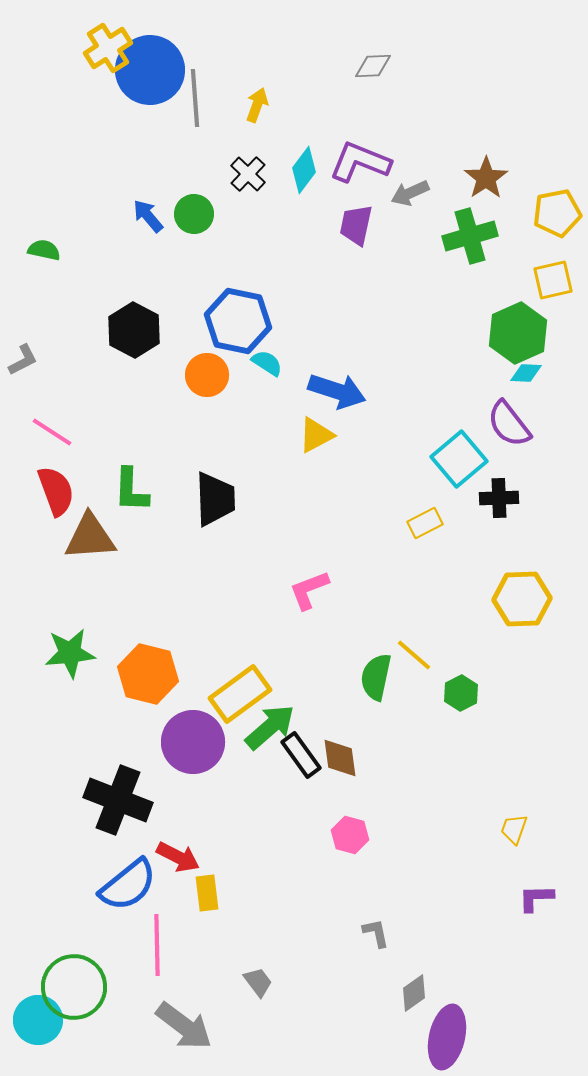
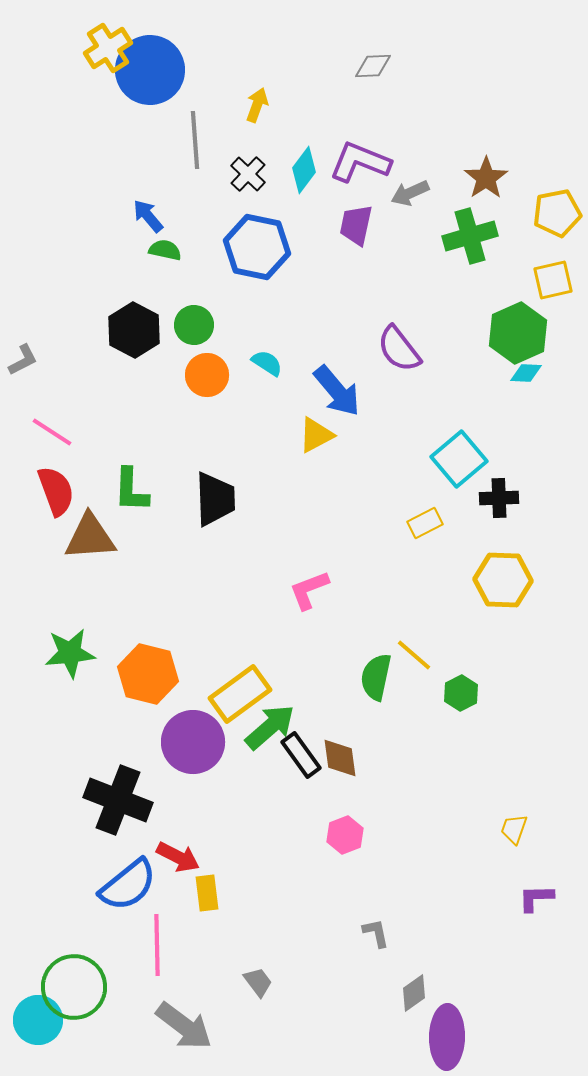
gray line at (195, 98): moved 42 px down
green circle at (194, 214): moved 111 px down
green semicircle at (44, 250): moved 121 px right
blue hexagon at (238, 321): moved 19 px right, 74 px up
blue arrow at (337, 391): rotated 32 degrees clockwise
purple semicircle at (509, 424): moved 110 px left, 75 px up
yellow hexagon at (522, 599): moved 19 px left, 19 px up; rotated 4 degrees clockwise
pink hexagon at (350, 835): moved 5 px left; rotated 24 degrees clockwise
purple ellipse at (447, 1037): rotated 12 degrees counterclockwise
